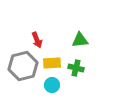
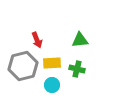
green cross: moved 1 px right, 1 px down
